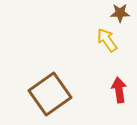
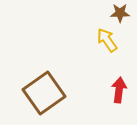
red arrow: rotated 15 degrees clockwise
brown square: moved 6 px left, 1 px up
